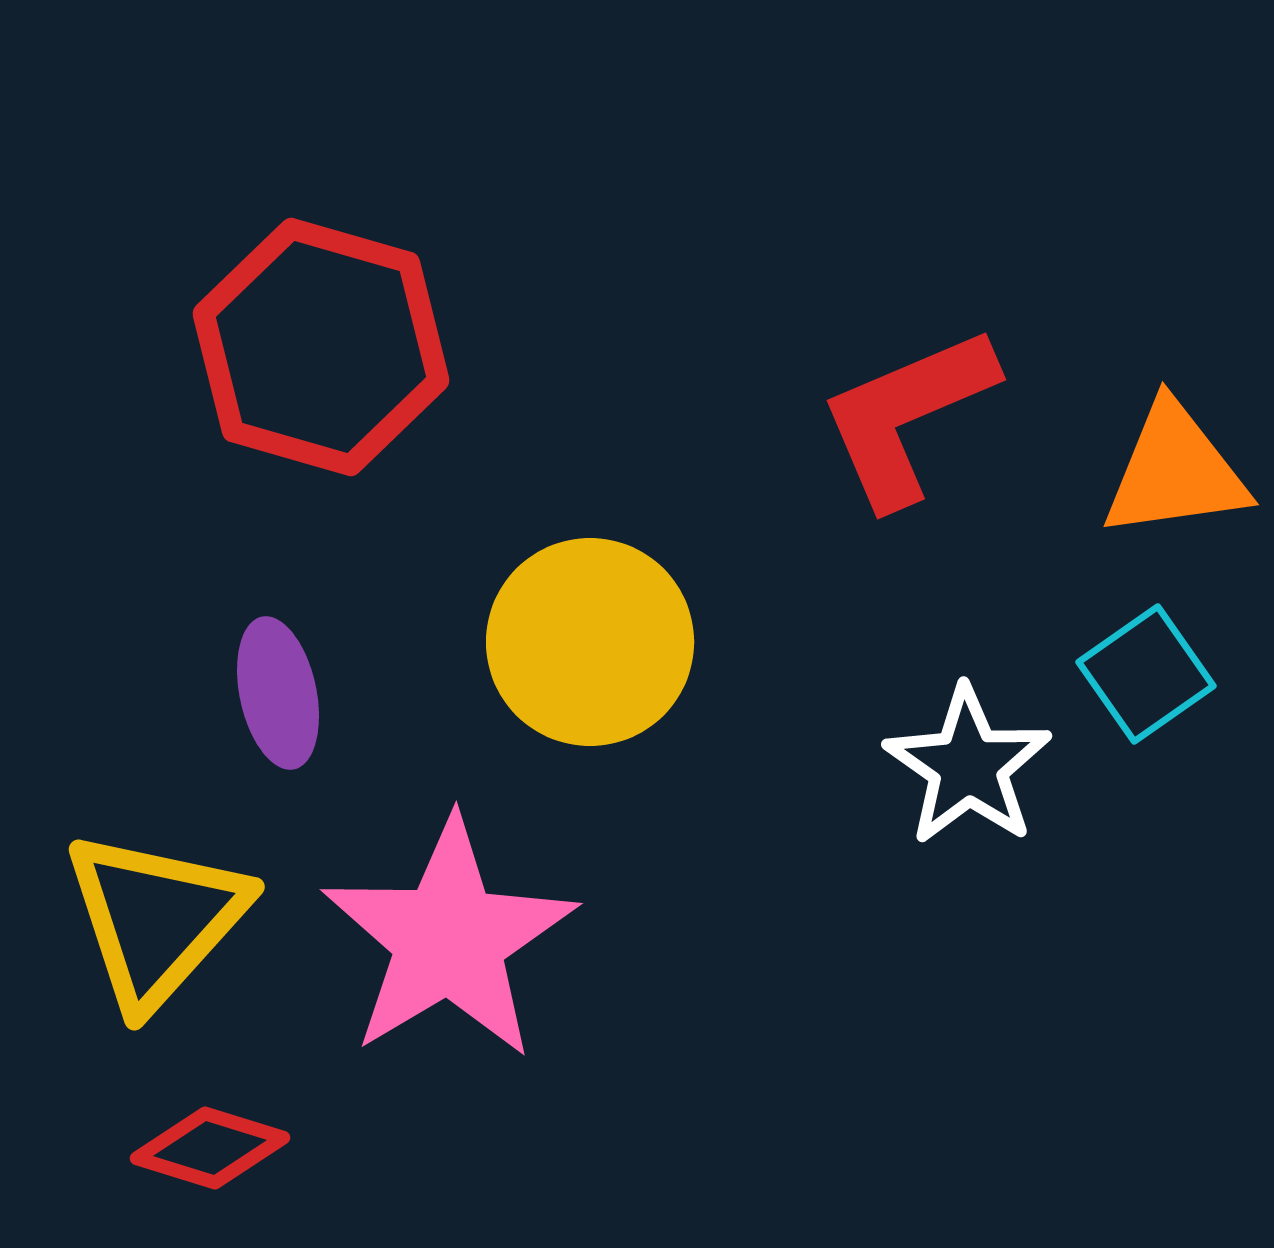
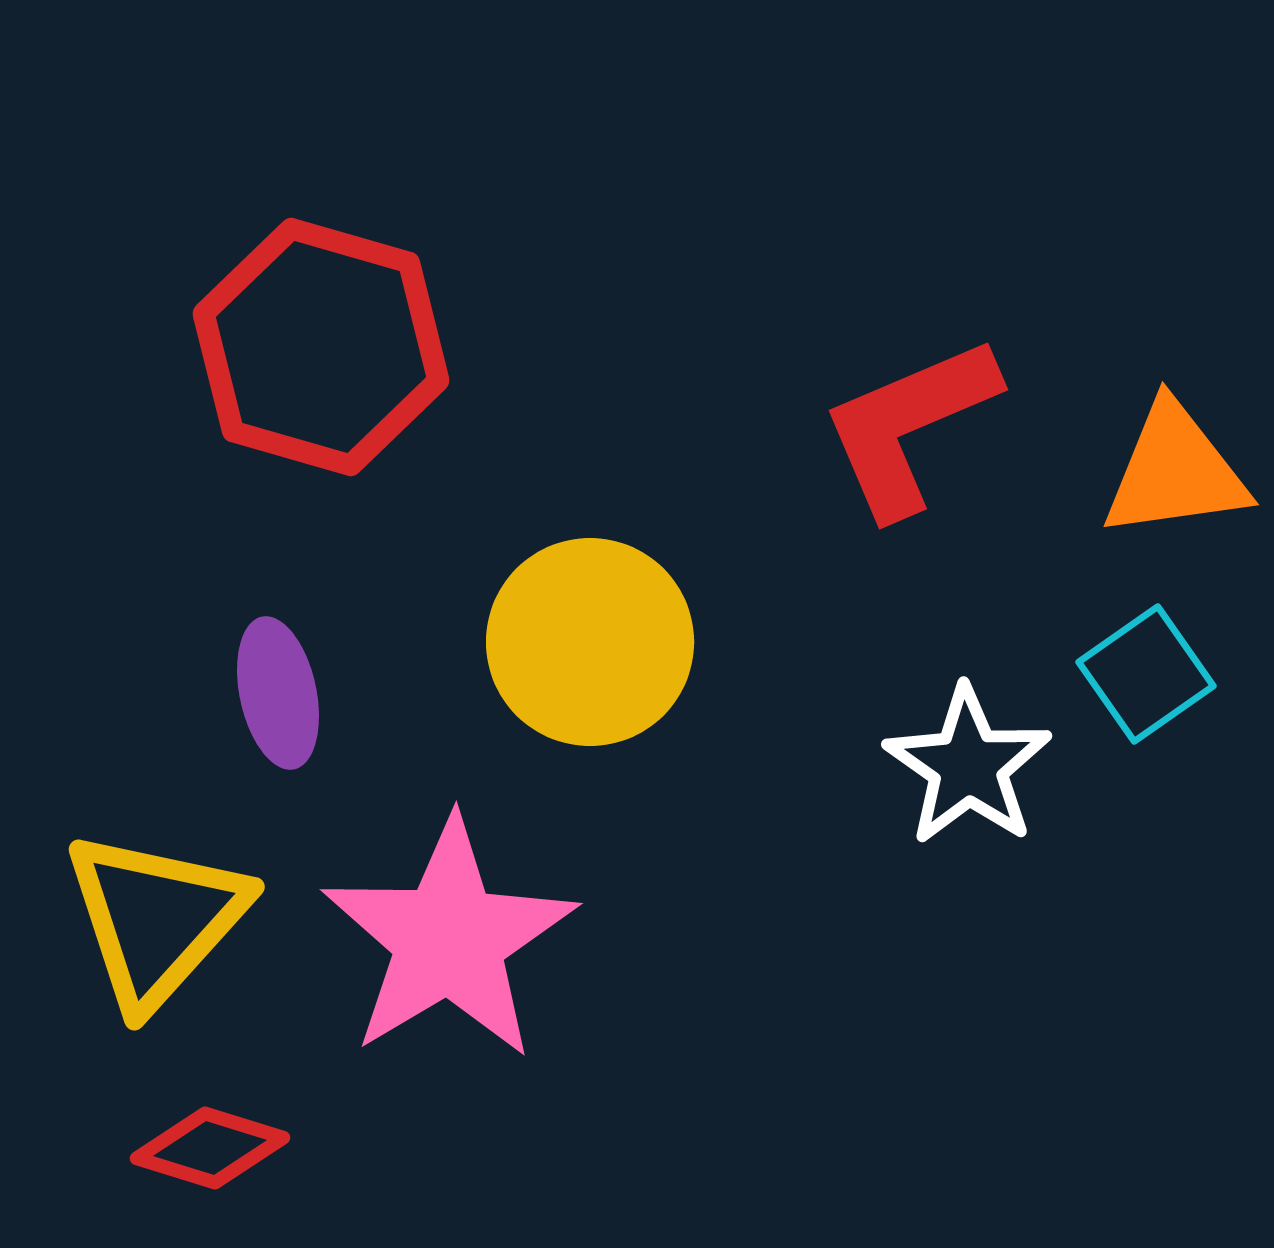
red L-shape: moved 2 px right, 10 px down
